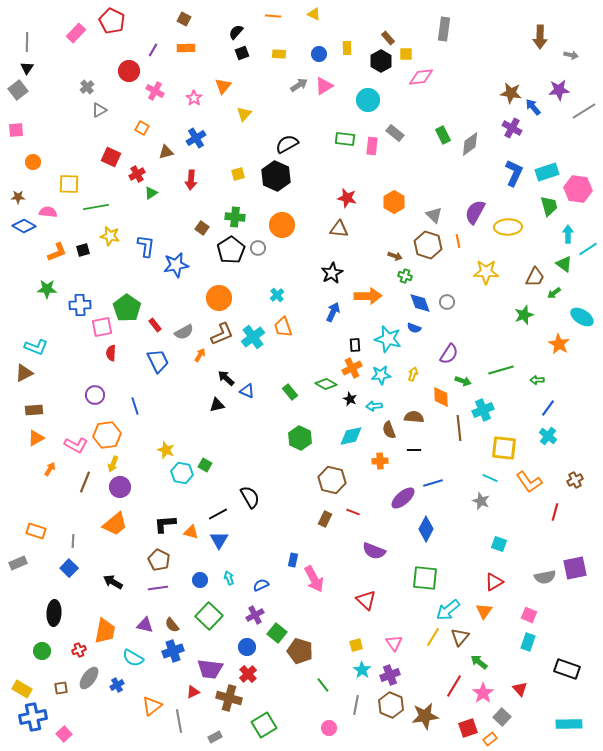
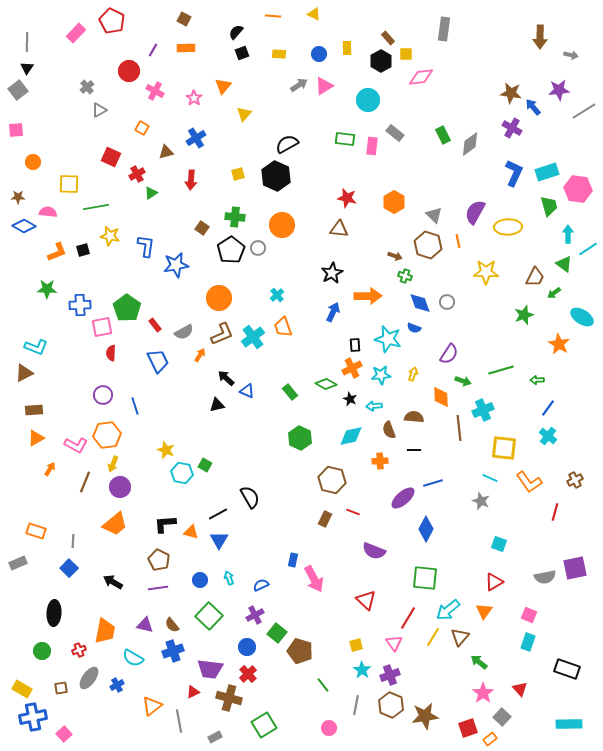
purple circle at (95, 395): moved 8 px right
red line at (454, 686): moved 46 px left, 68 px up
